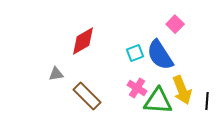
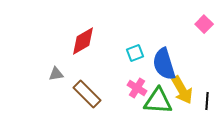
pink square: moved 29 px right
blue semicircle: moved 4 px right, 9 px down; rotated 16 degrees clockwise
yellow arrow: rotated 8 degrees counterclockwise
brown rectangle: moved 2 px up
